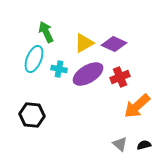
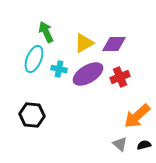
purple diamond: rotated 25 degrees counterclockwise
orange arrow: moved 10 px down
